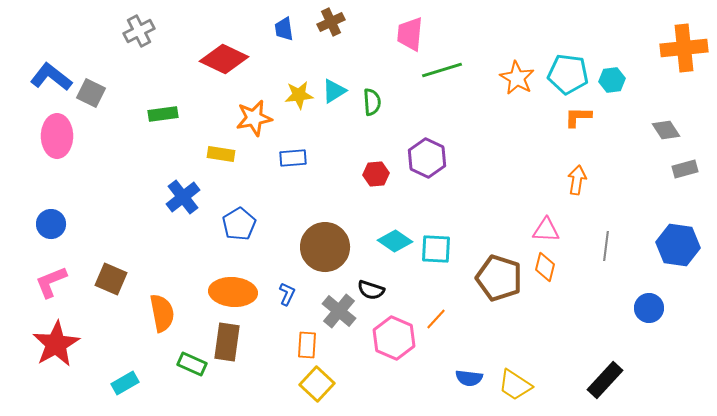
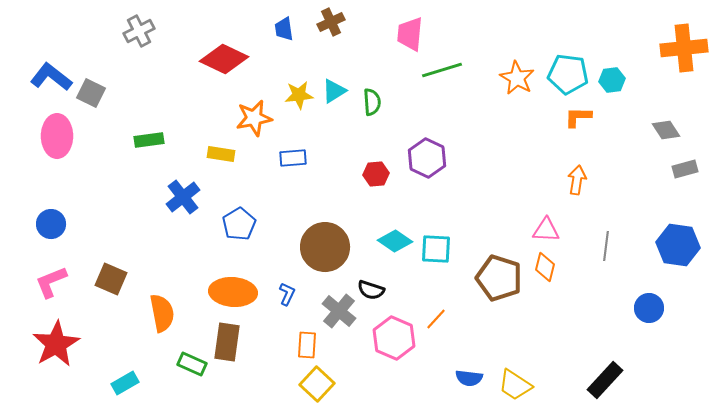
green rectangle at (163, 114): moved 14 px left, 26 px down
